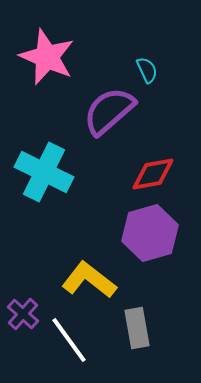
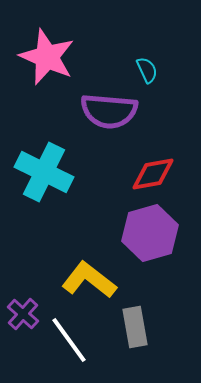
purple semicircle: rotated 134 degrees counterclockwise
gray rectangle: moved 2 px left, 1 px up
